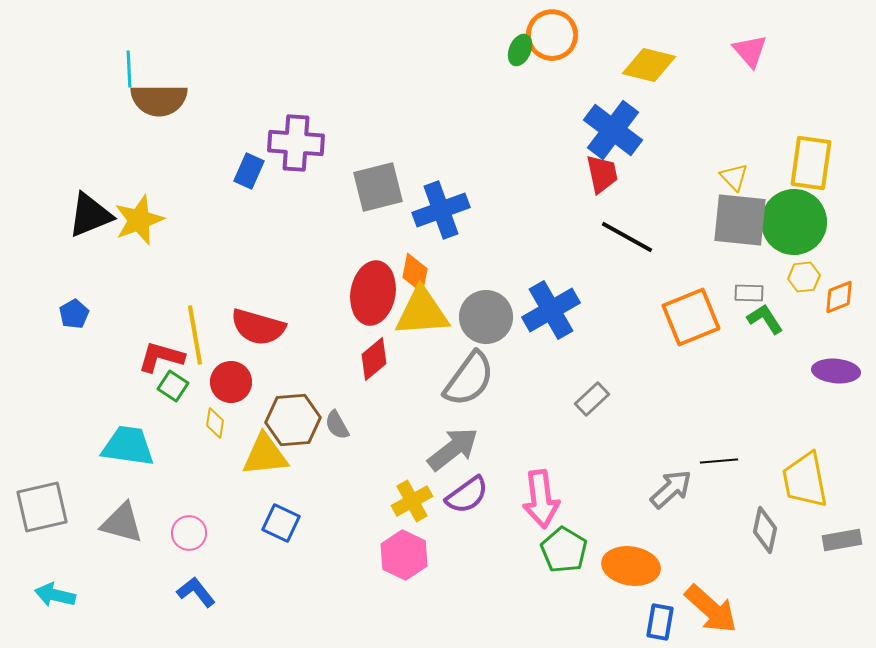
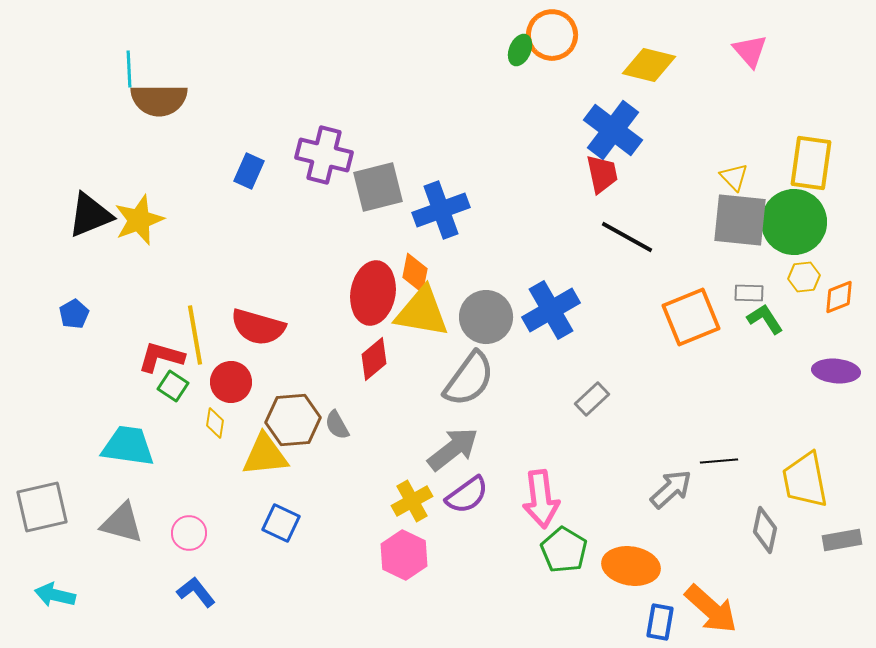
purple cross at (296, 143): moved 28 px right, 12 px down; rotated 10 degrees clockwise
yellow triangle at (422, 312): rotated 14 degrees clockwise
